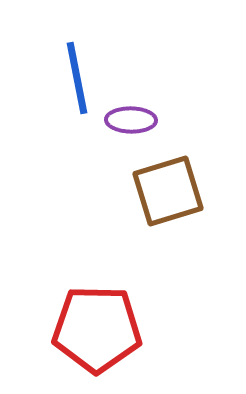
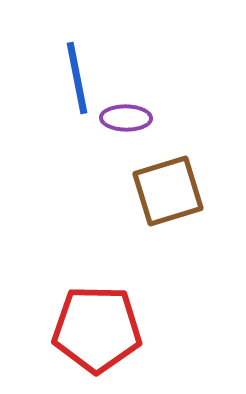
purple ellipse: moved 5 px left, 2 px up
